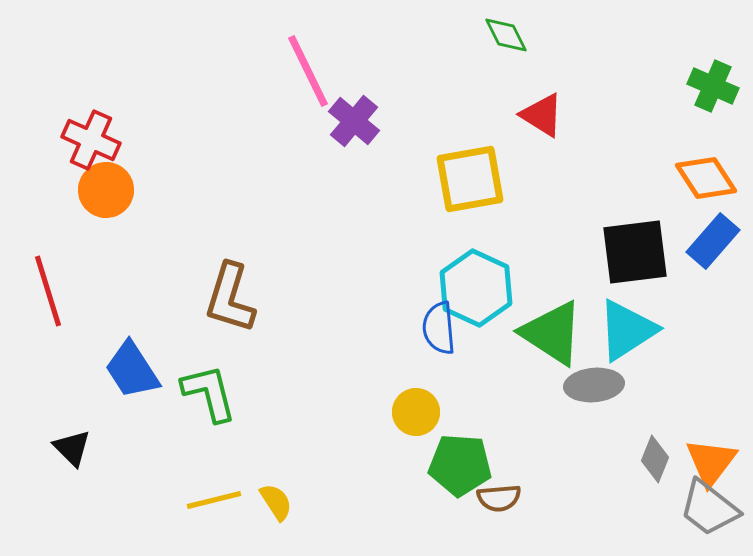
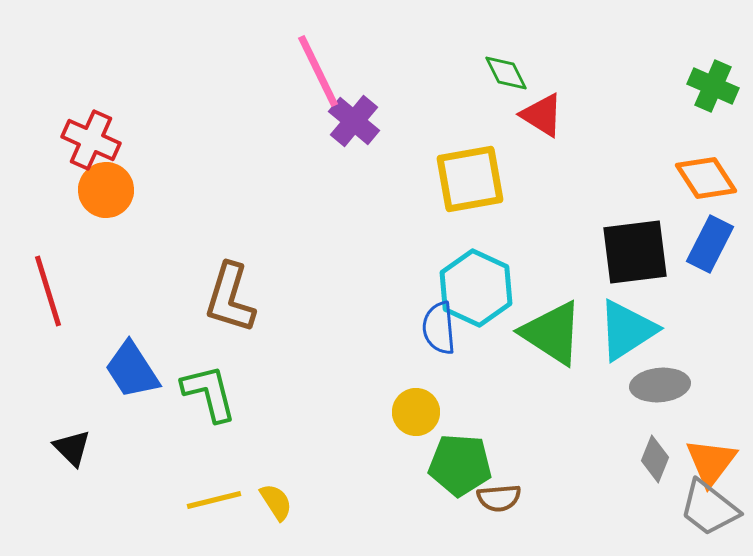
green diamond: moved 38 px down
pink line: moved 10 px right
blue rectangle: moved 3 px left, 3 px down; rotated 14 degrees counterclockwise
gray ellipse: moved 66 px right
